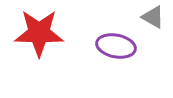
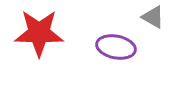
purple ellipse: moved 1 px down
